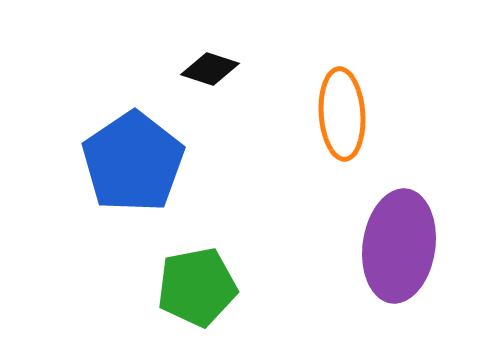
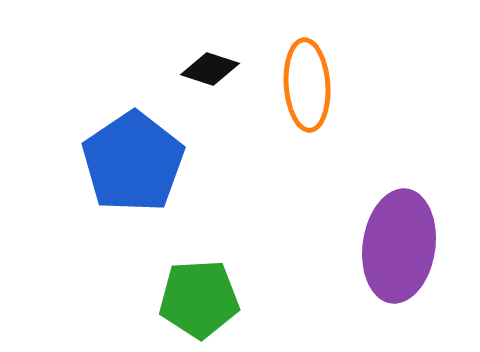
orange ellipse: moved 35 px left, 29 px up
green pentagon: moved 2 px right, 12 px down; rotated 8 degrees clockwise
